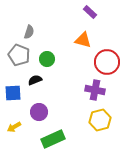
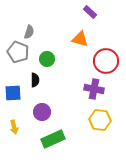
orange triangle: moved 3 px left, 1 px up
gray pentagon: moved 1 px left, 3 px up
red circle: moved 1 px left, 1 px up
black semicircle: rotated 112 degrees clockwise
purple cross: moved 1 px left, 1 px up
purple circle: moved 3 px right
yellow hexagon: rotated 20 degrees clockwise
yellow arrow: rotated 72 degrees counterclockwise
